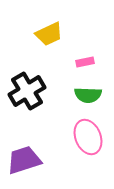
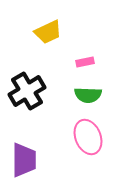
yellow trapezoid: moved 1 px left, 2 px up
purple trapezoid: rotated 108 degrees clockwise
